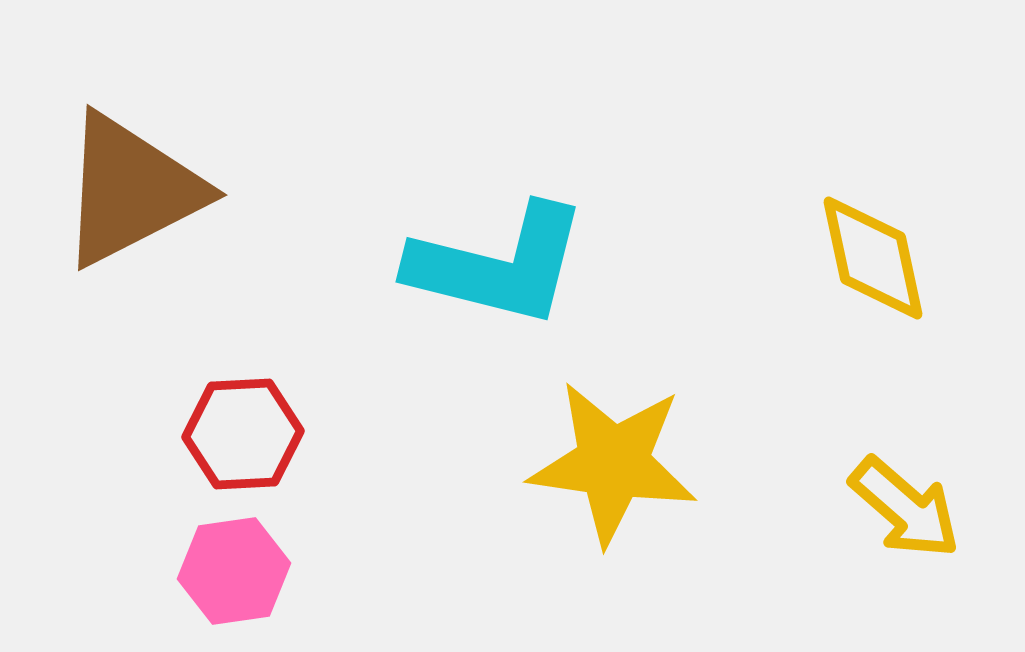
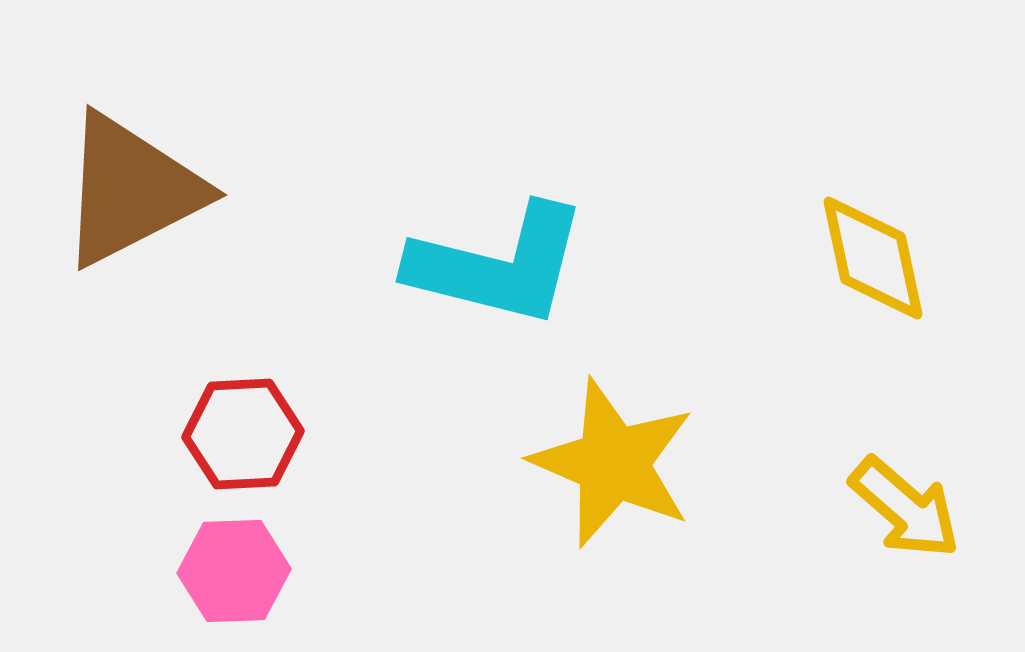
yellow star: rotated 15 degrees clockwise
pink hexagon: rotated 6 degrees clockwise
